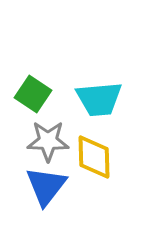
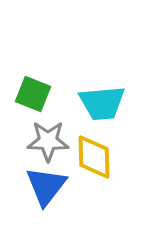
green square: rotated 12 degrees counterclockwise
cyan trapezoid: moved 3 px right, 4 px down
